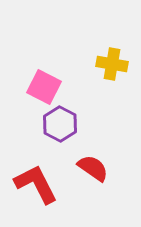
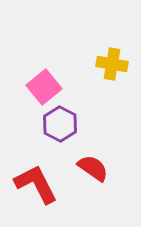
pink square: rotated 24 degrees clockwise
